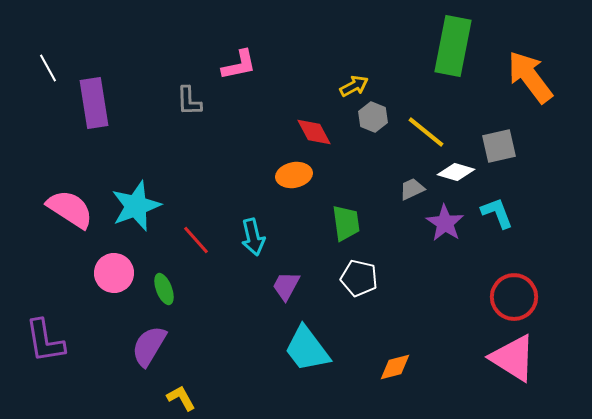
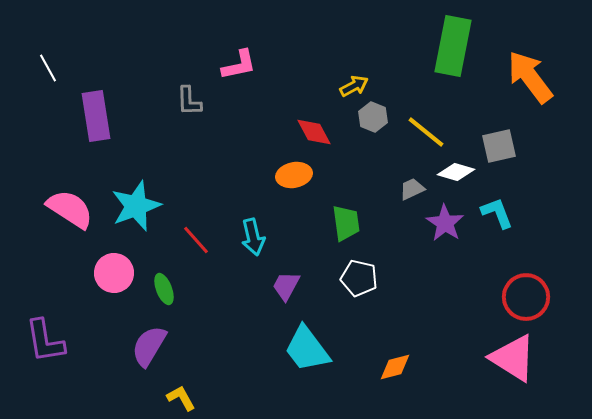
purple rectangle: moved 2 px right, 13 px down
red circle: moved 12 px right
